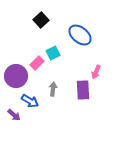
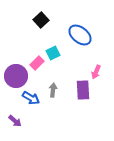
gray arrow: moved 1 px down
blue arrow: moved 1 px right, 3 px up
purple arrow: moved 1 px right, 6 px down
